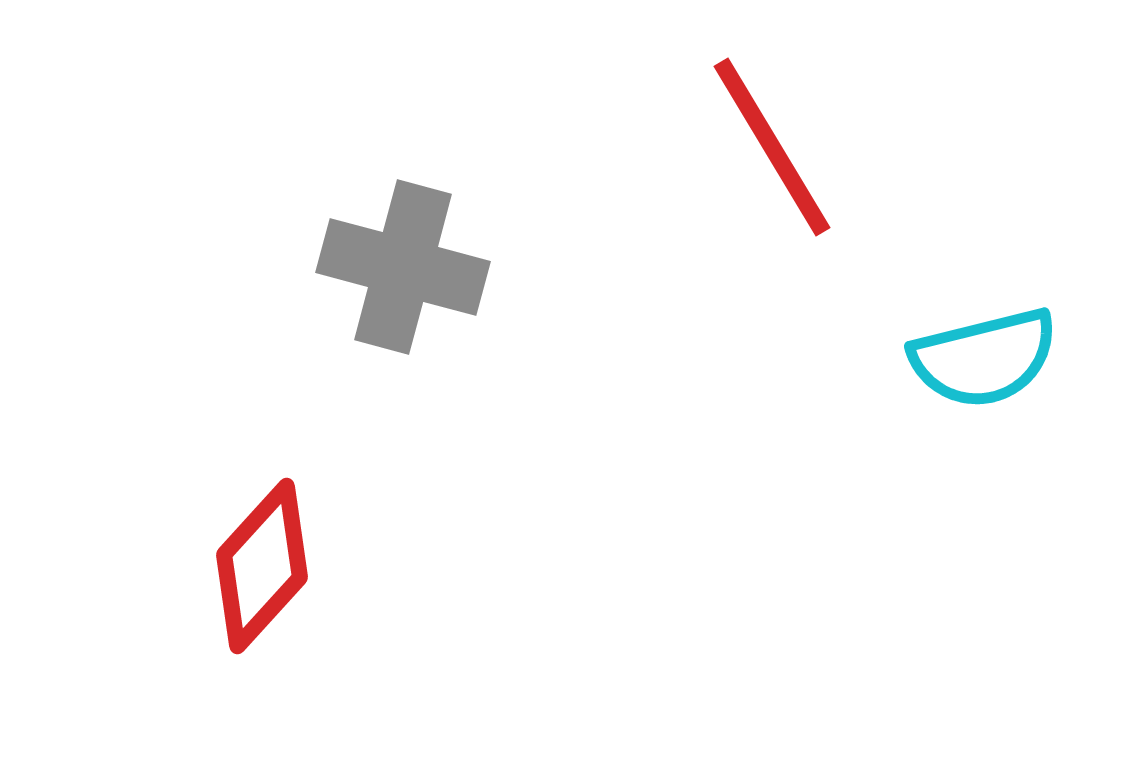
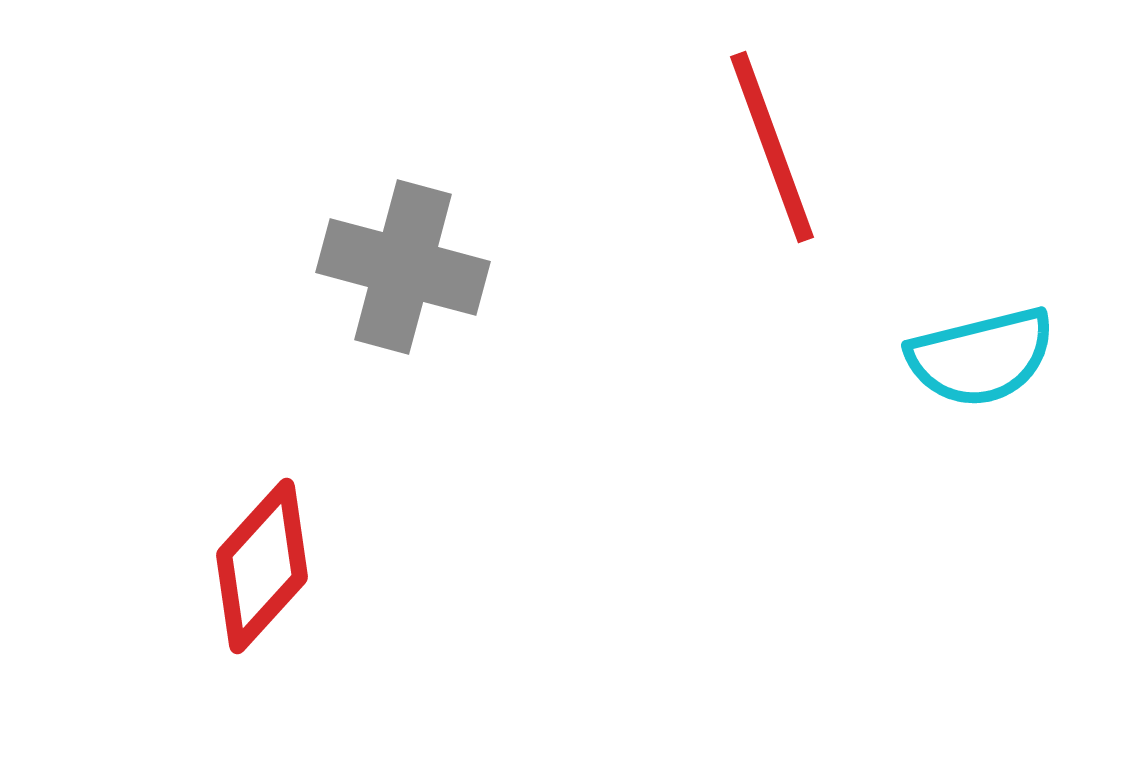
red line: rotated 11 degrees clockwise
cyan semicircle: moved 3 px left, 1 px up
